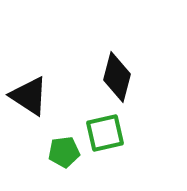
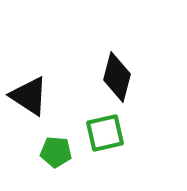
green pentagon: moved 8 px left; rotated 12 degrees clockwise
